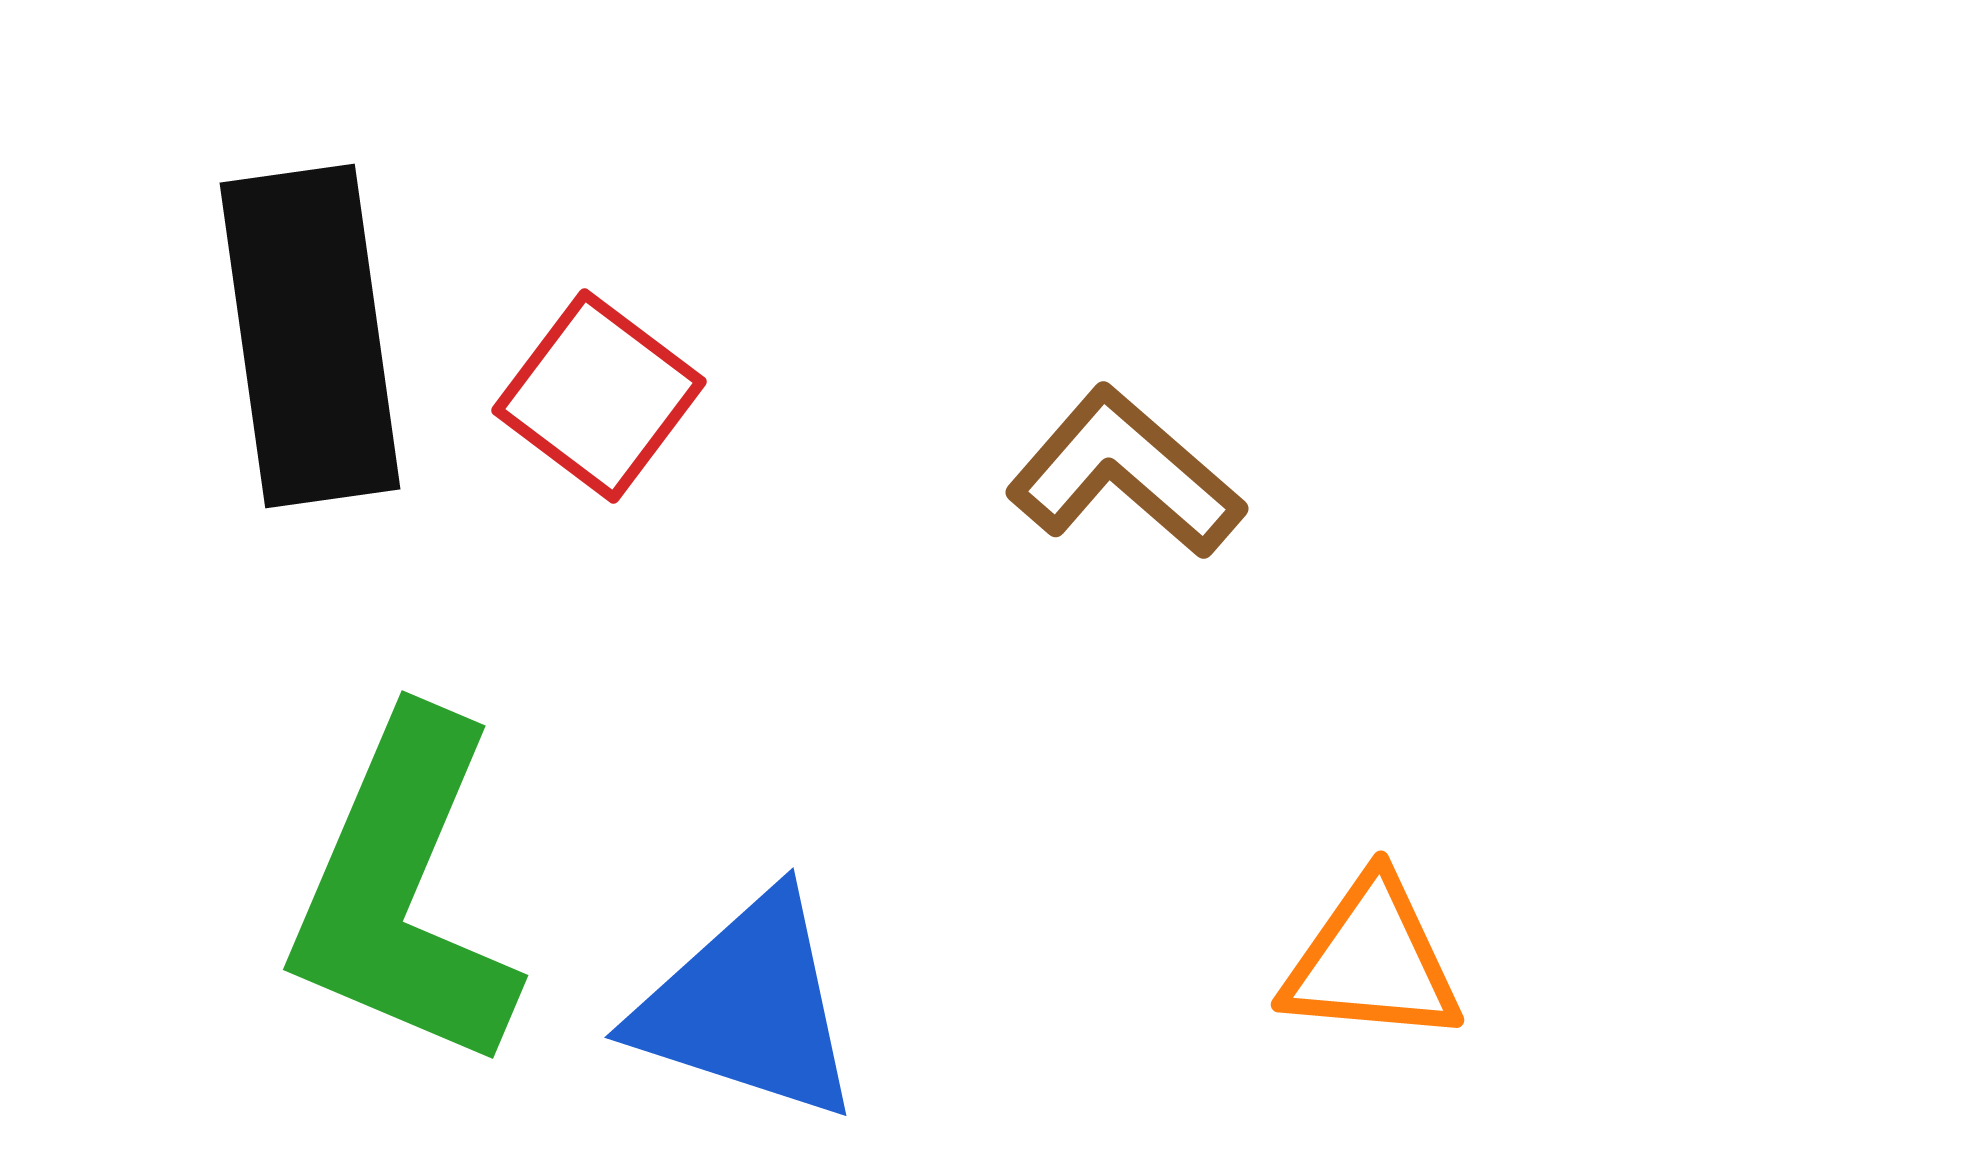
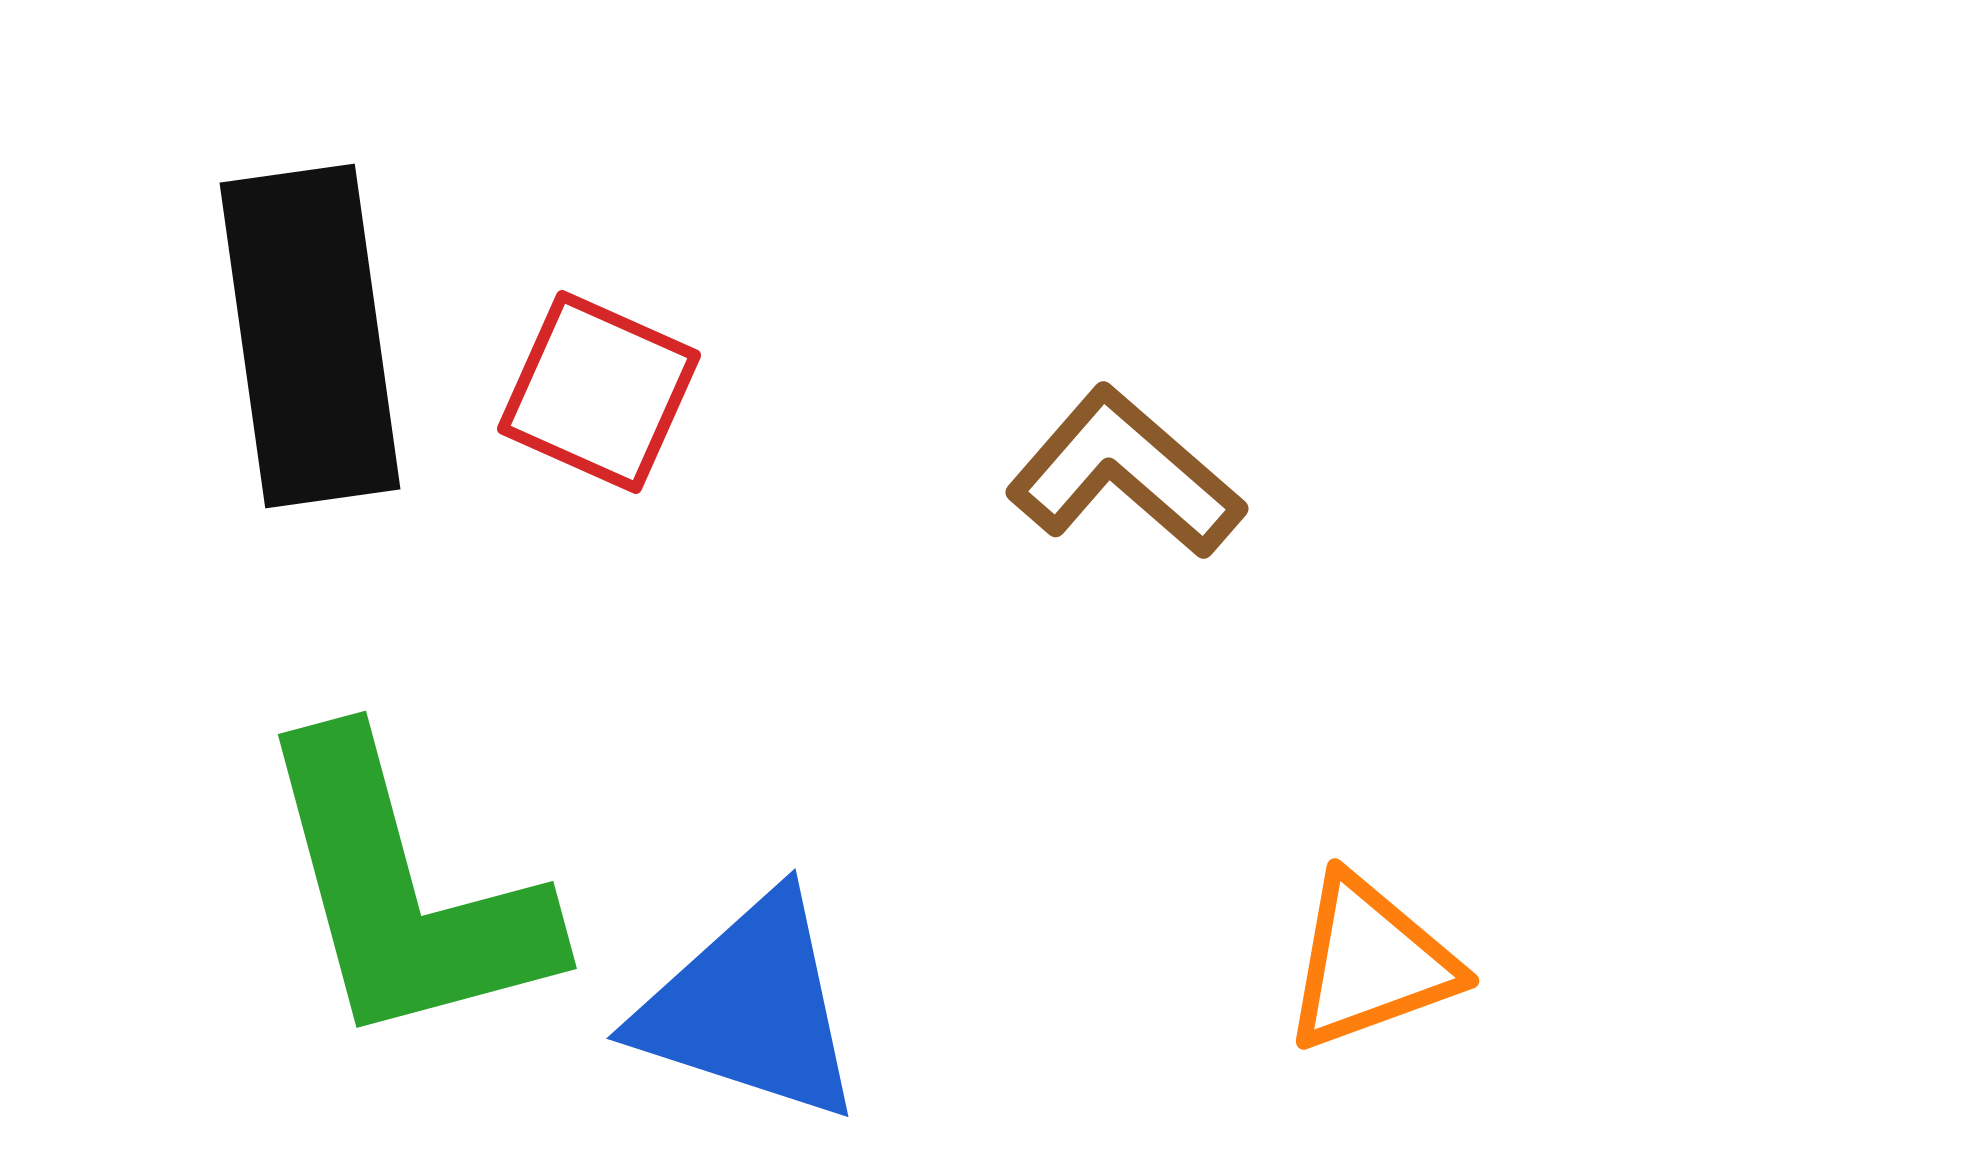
red square: moved 4 px up; rotated 13 degrees counterclockwise
green L-shape: rotated 38 degrees counterclockwise
orange triangle: moved 2 px left, 2 px down; rotated 25 degrees counterclockwise
blue triangle: moved 2 px right, 1 px down
